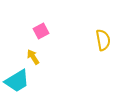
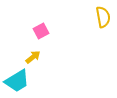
yellow semicircle: moved 23 px up
yellow arrow: rotated 84 degrees clockwise
